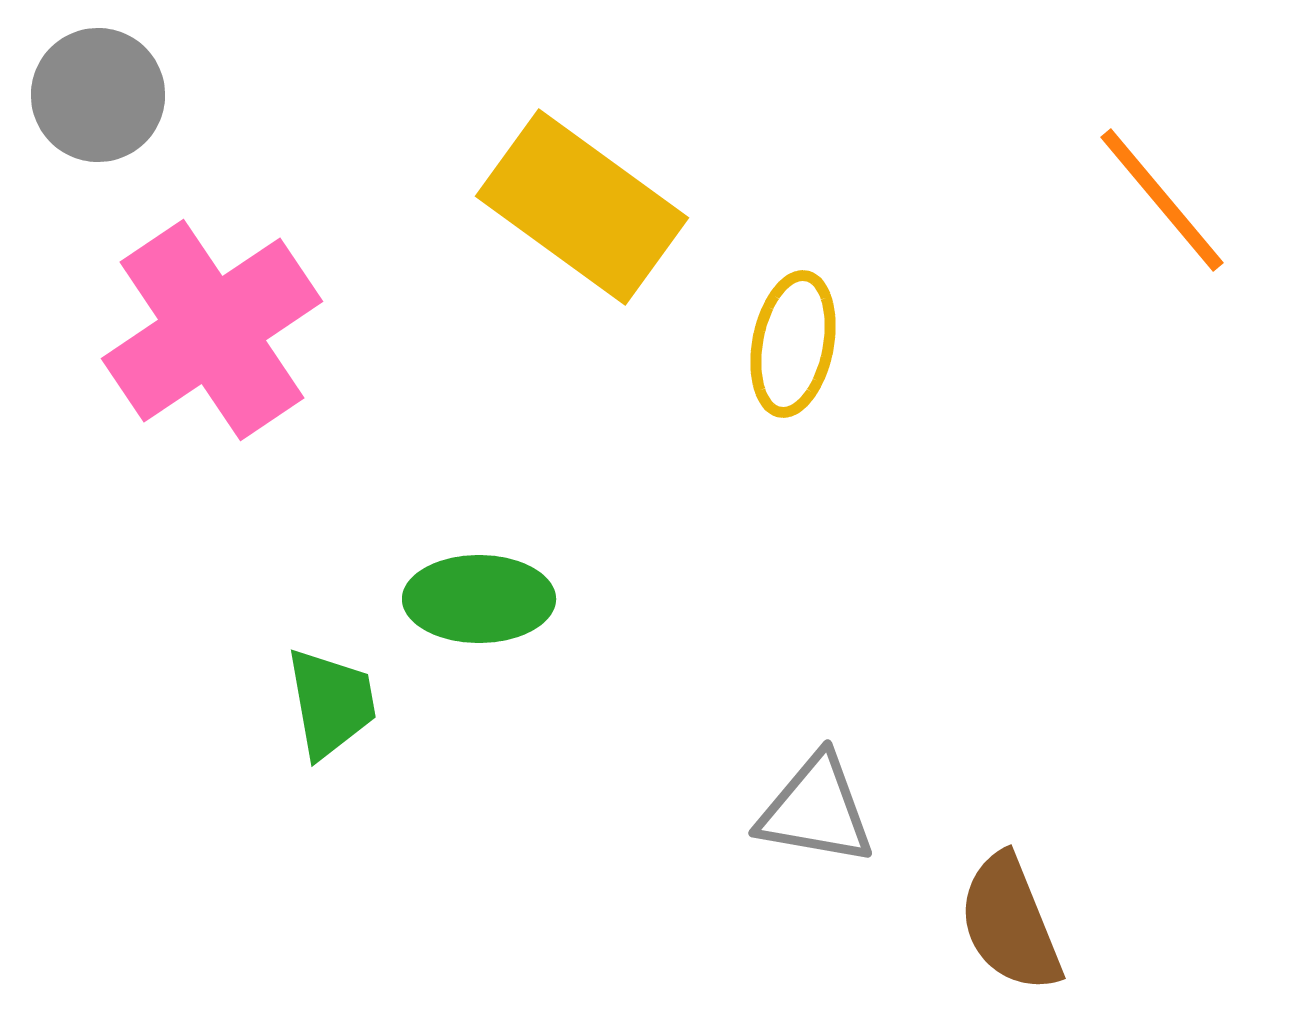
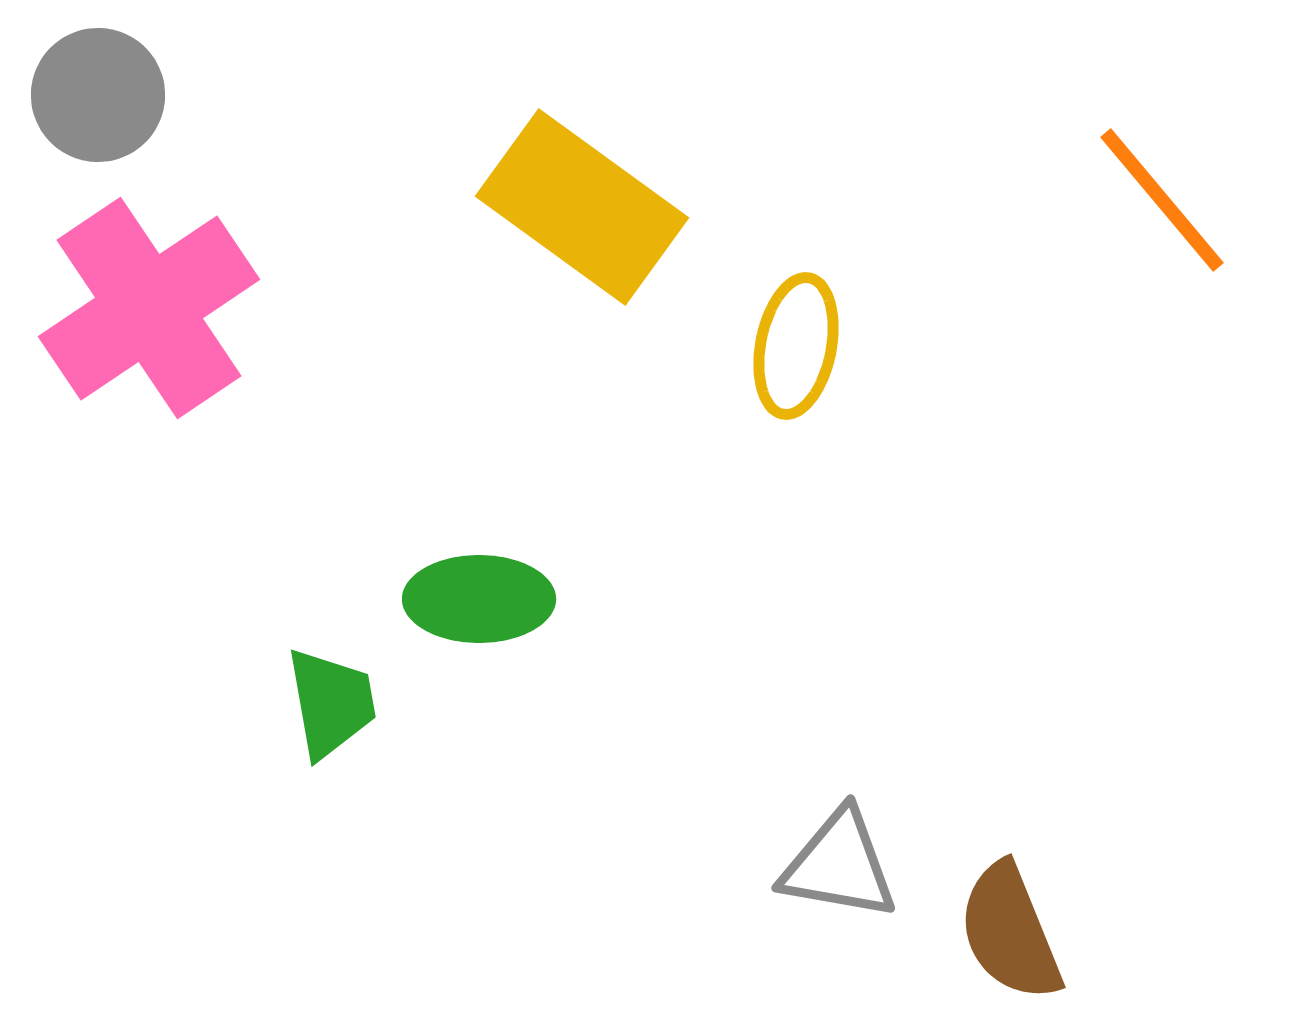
pink cross: moved 63 px left, 22 px up
yellow ellipse: moved 3 px right, 2 px down
gray triangle: moved 23 px right, 55 px down
brown semicircle: moved 9 px down
